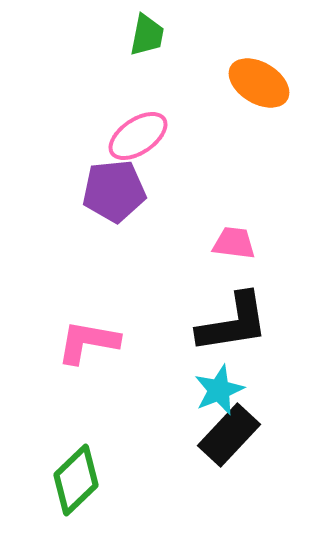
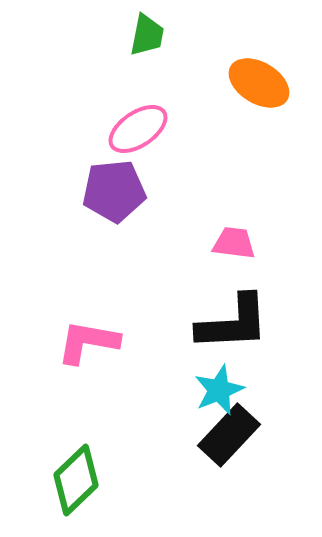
pink ellipse: moved 7 px up
black L-shape: rotated 6 degrees clockwise
